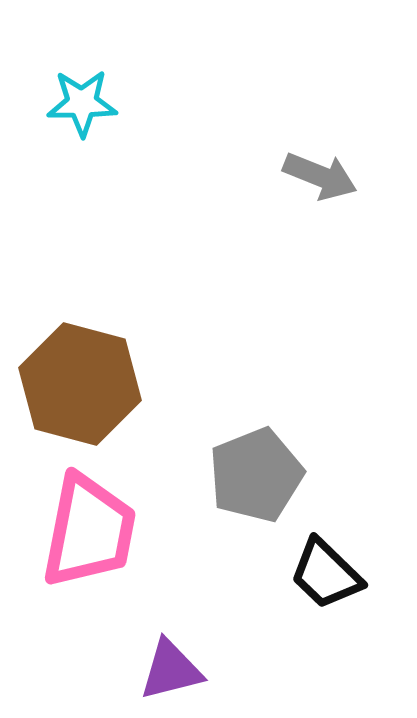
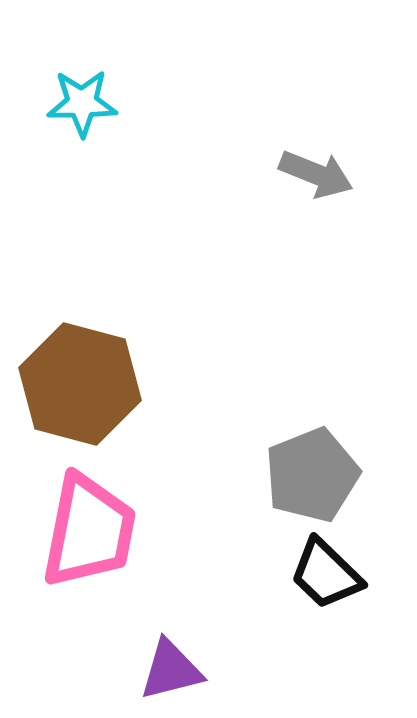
gray arrow: moved 4 px left, 2 px up
gray pentagon: moved 56 px right
